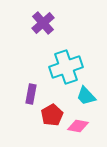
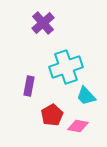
purple rectangle: moved 2 px left, 8 px up
